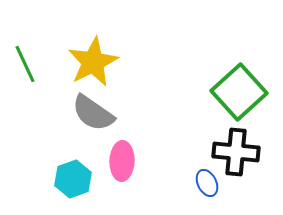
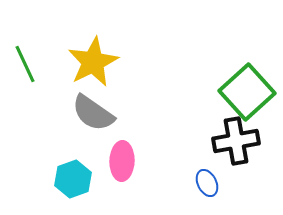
green square: moved 8 px right
black cross: moved 11 px up; rotated 15 degrees counterclockwise
